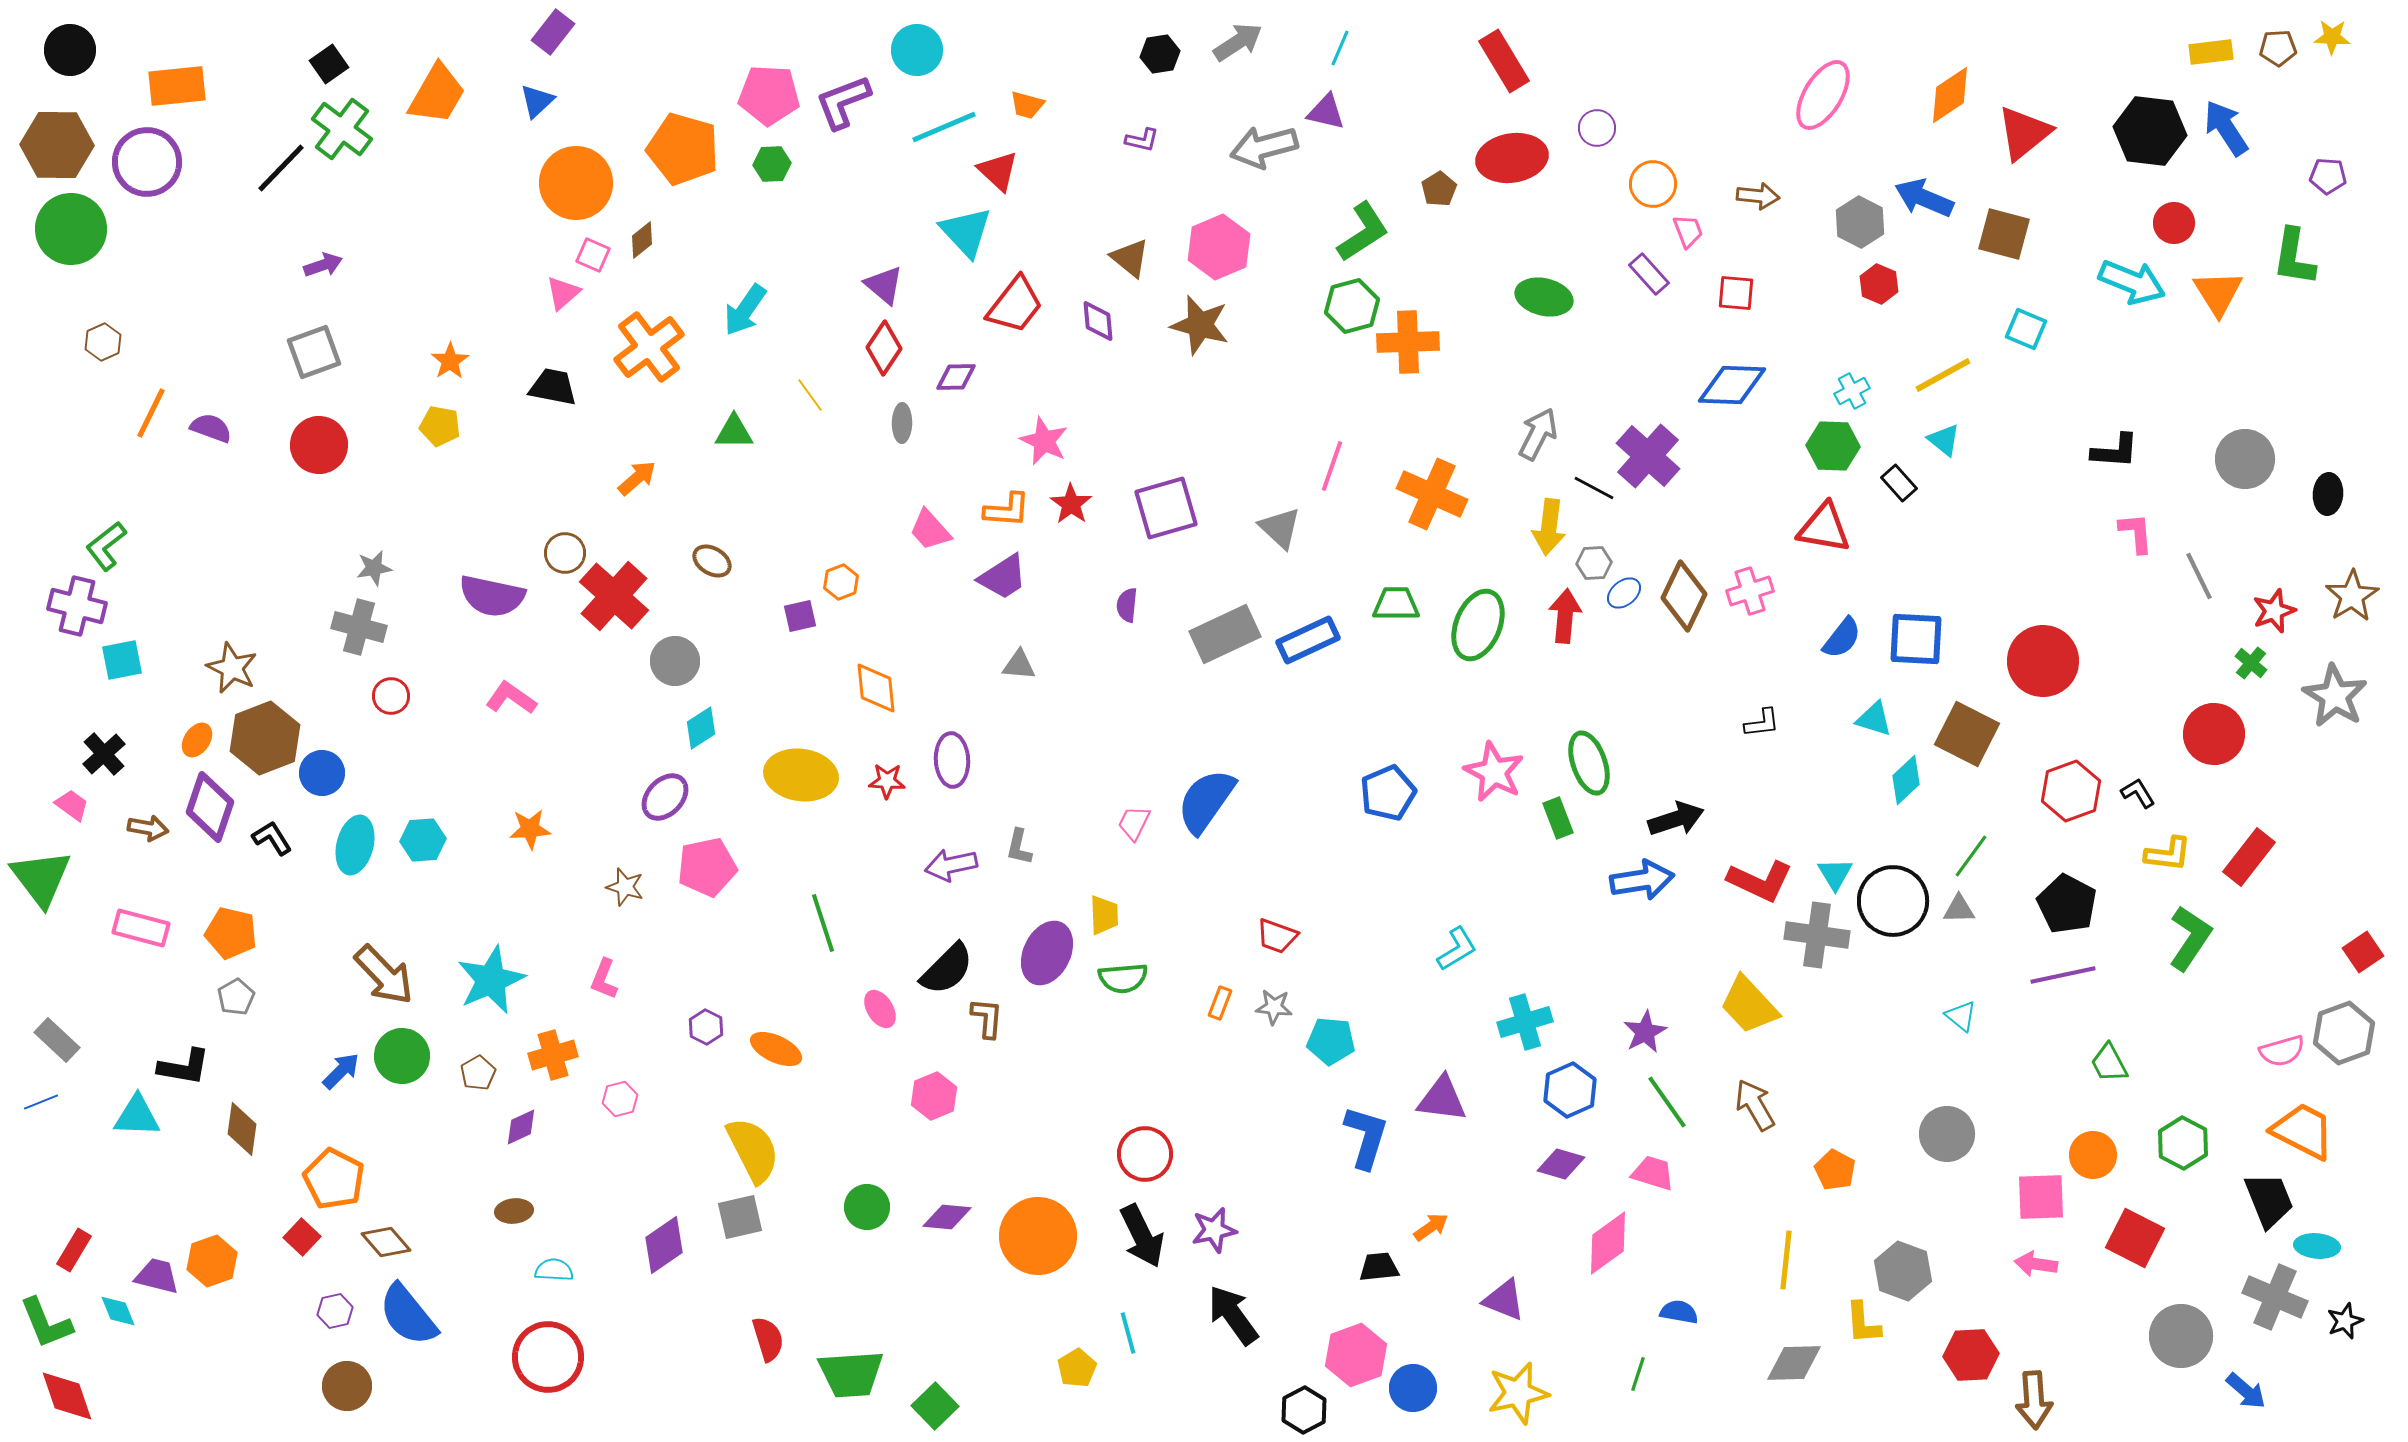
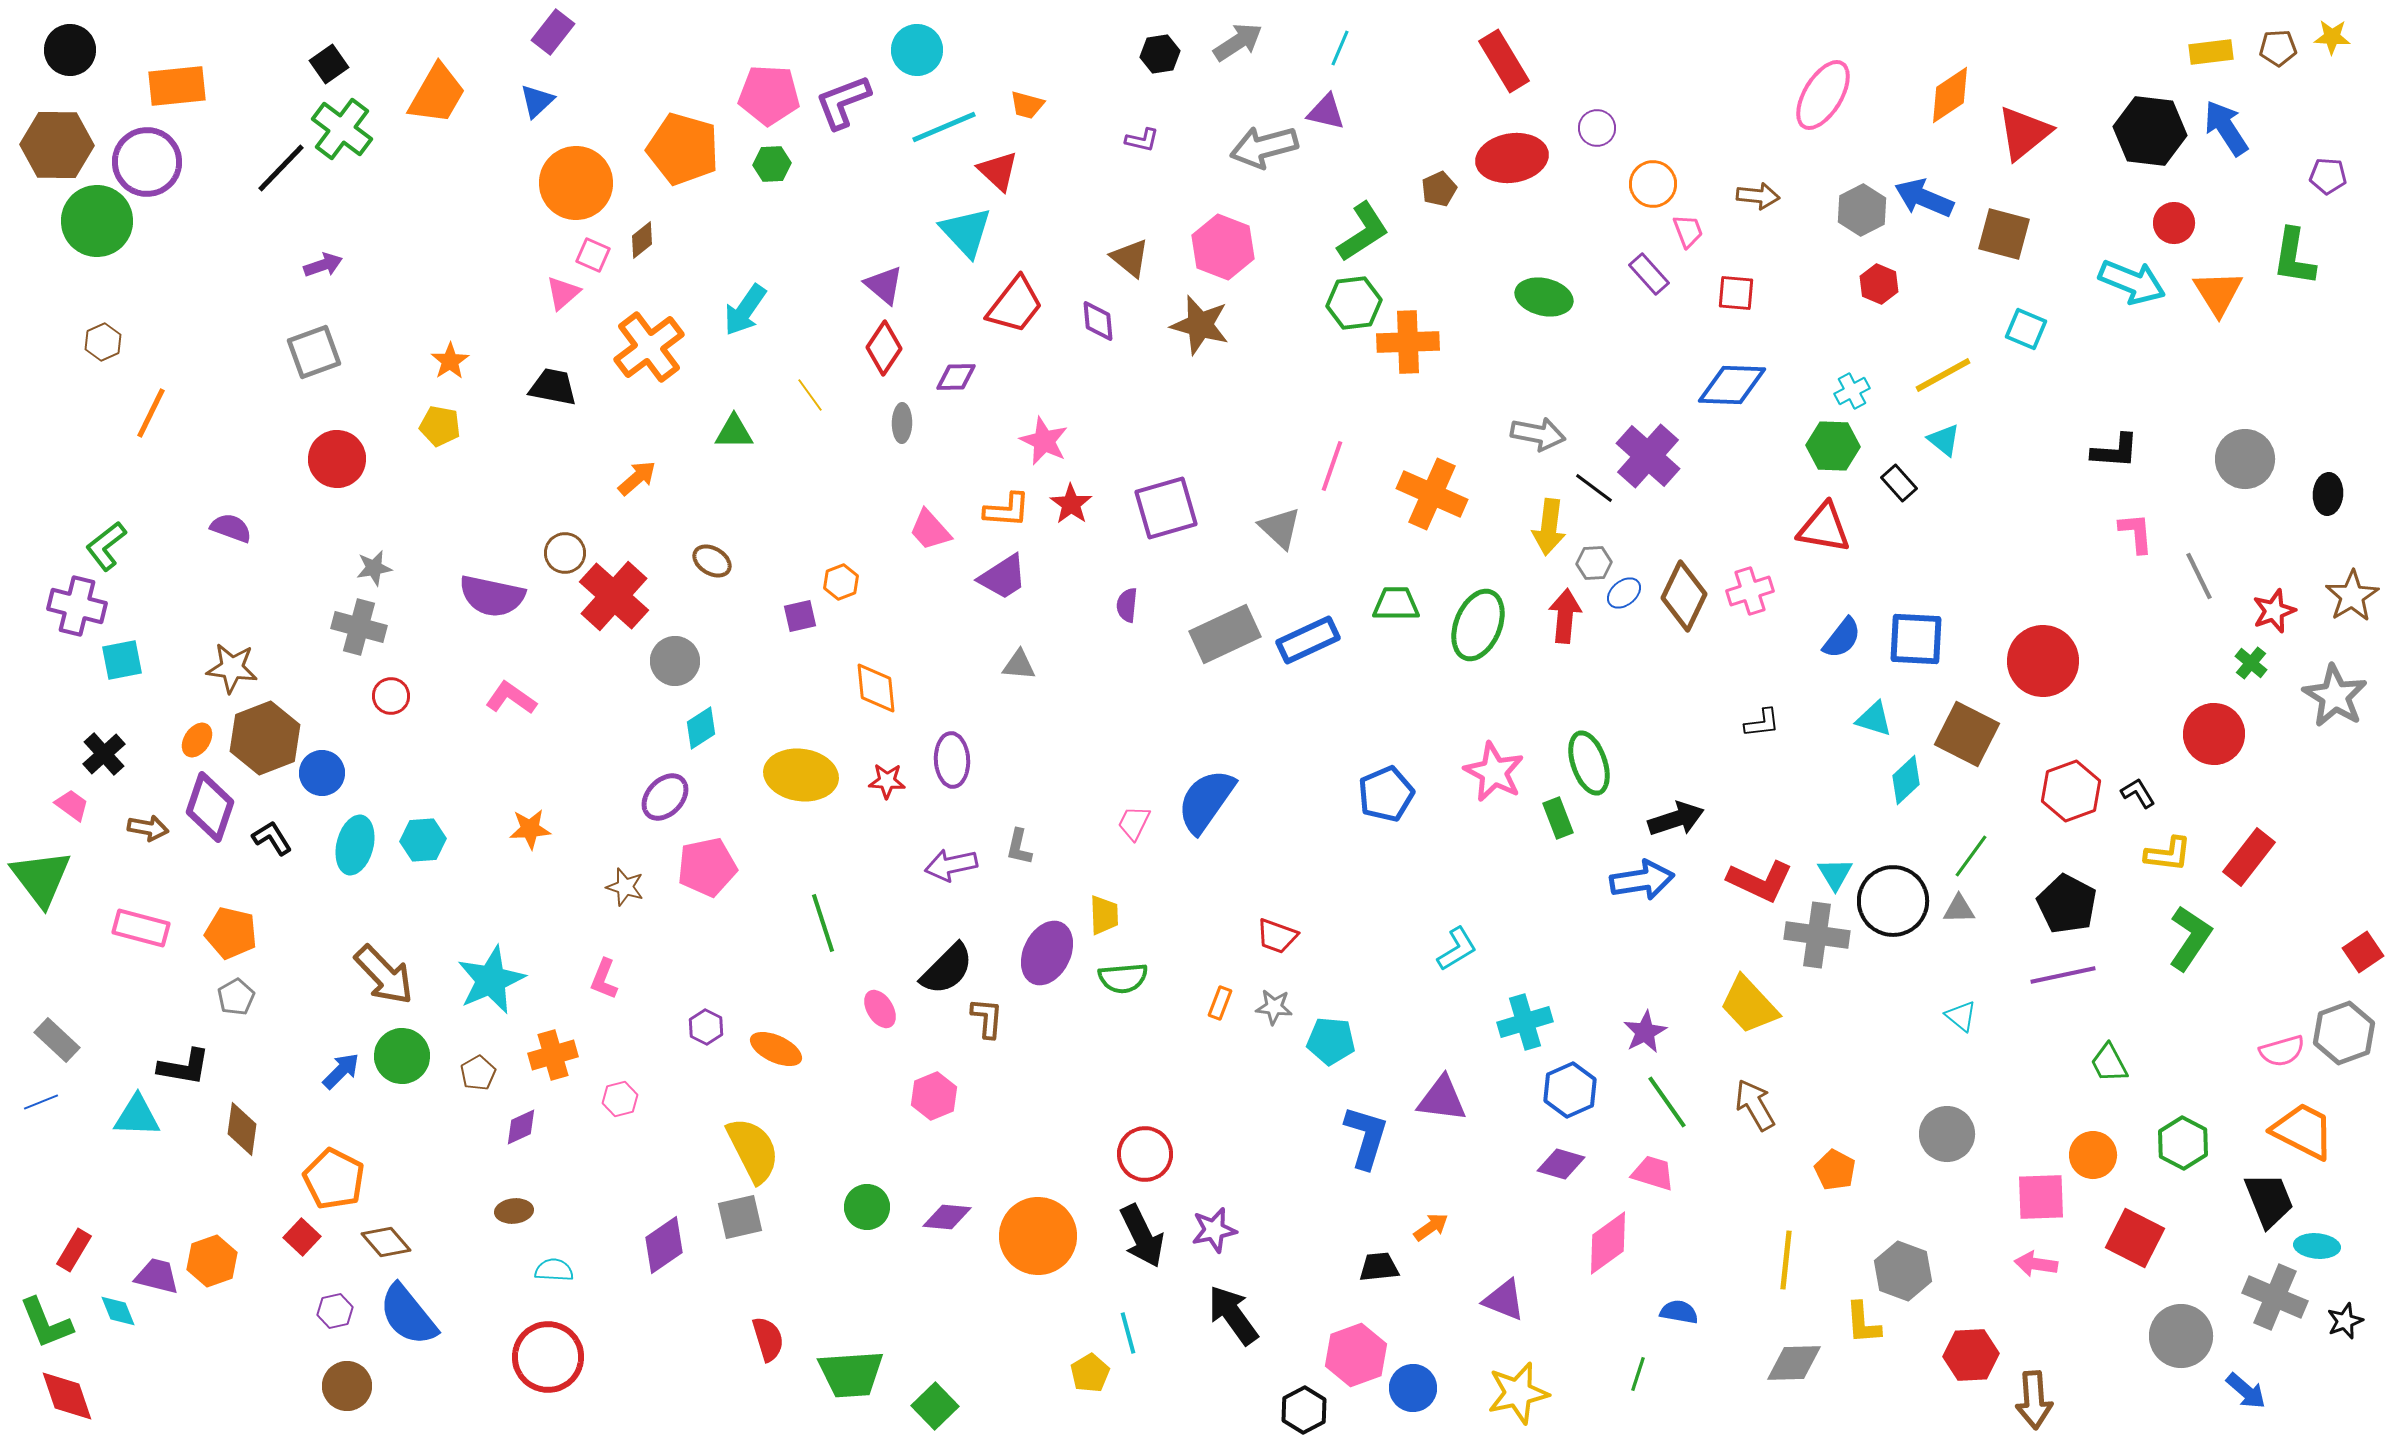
brown pentagon at (1439, 189): rotated 8 degrees clockwise
gray hexagon at (1860, 222): moved 2 px right, 12 px up; rotated 6 degrees clockwise
green circle at (71, 229): moved 26 px right, 8 px up
pink hexagon at (1219, 247): moved 4 px right; rotated 16 degrees counterclockwise
green hexagon at (1352, 306): moved 2 px right, 3 px up; rotated 8 degrees clockwise
purple semicircle at (211, 428): moved 20 px right, 100 px down
gray arrow at (1538, 434): rotated 74 degrees clockwise
red circle at (319, 445): moved 18 px right, 14 px down
black line at (1594, 488): rotated 9 degrees clockwise
brown star at (232, 668): rotated 18 degrees counterclockwise
blue pentagon at (1388, 793): moved 2 px left, 1 px down
yellow pentagon at (1077, 1368): moved 13 px right, 5 px down
